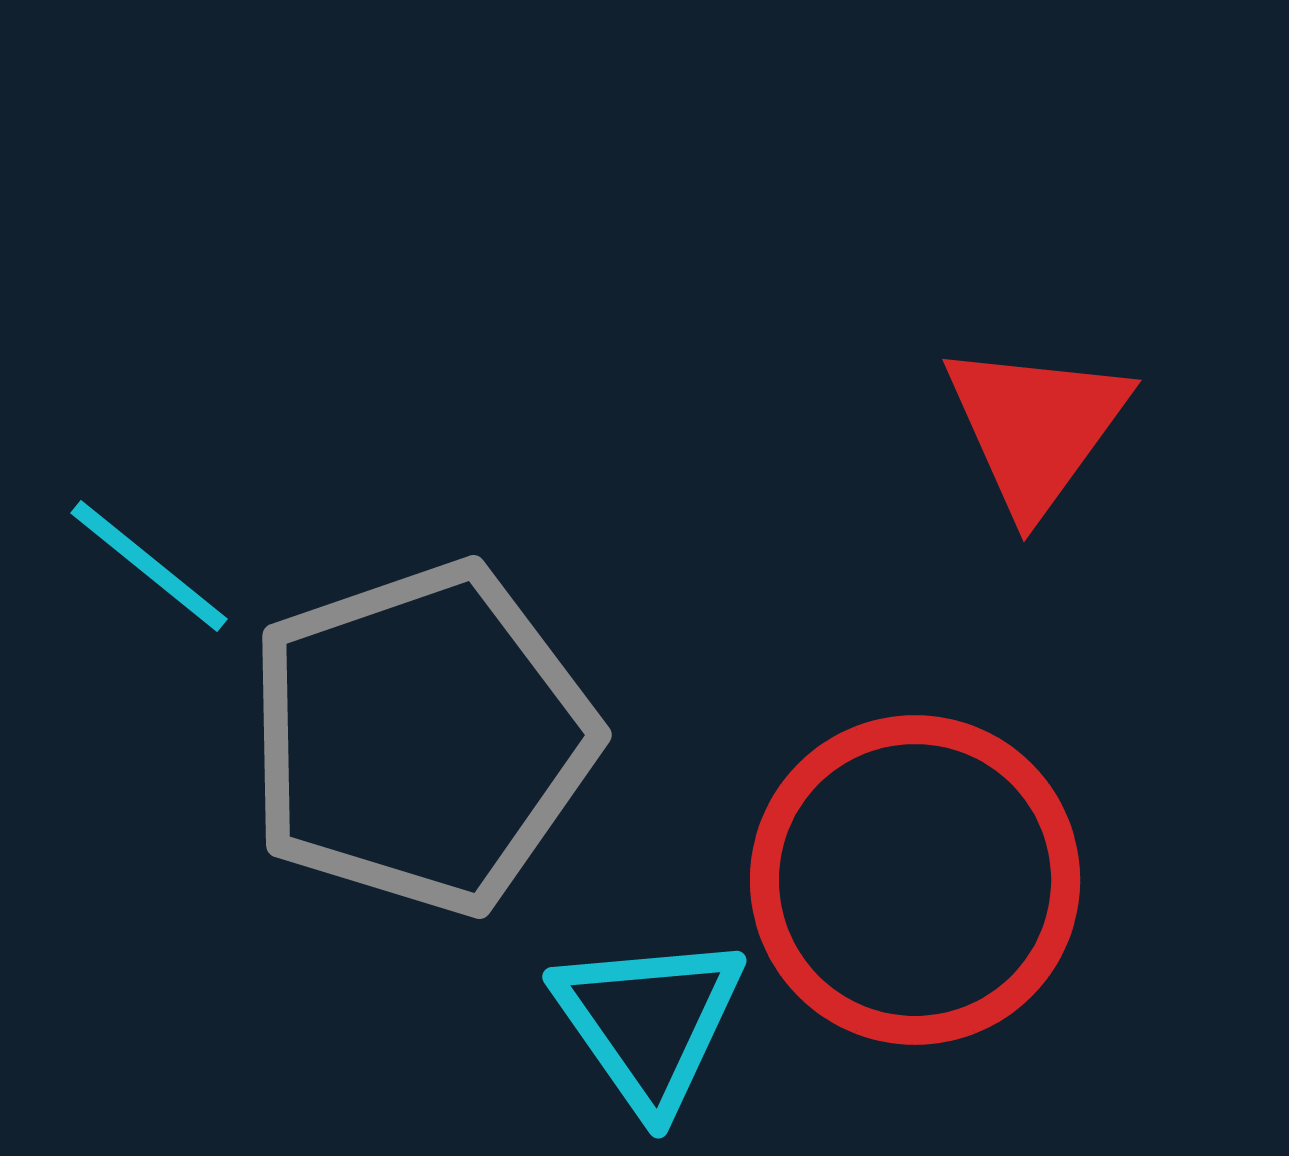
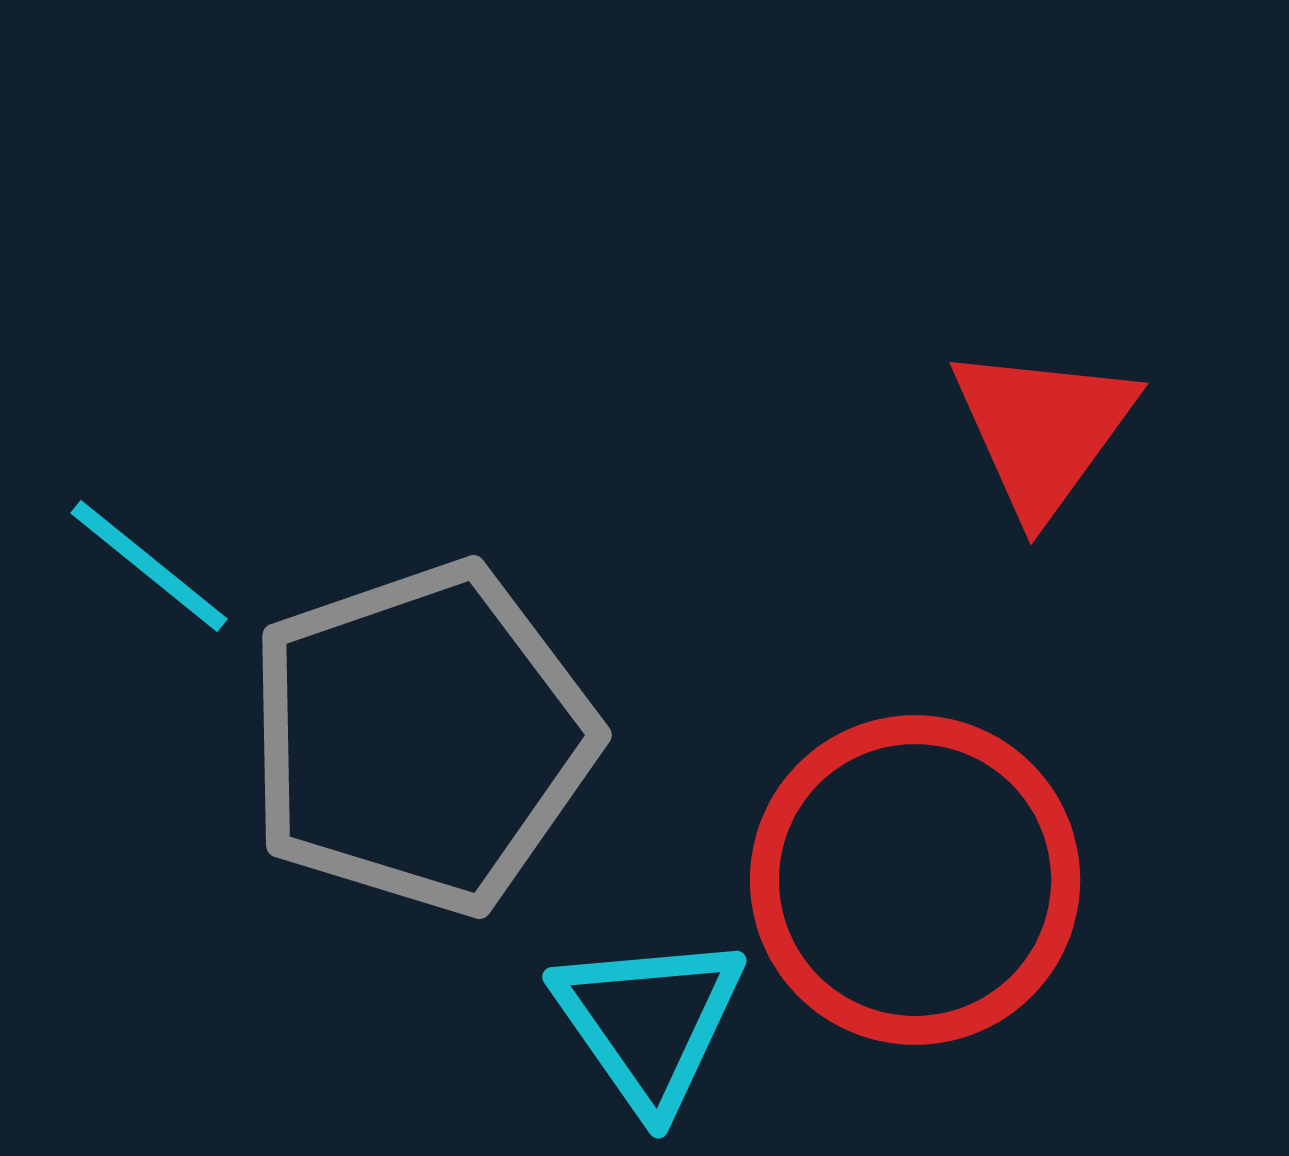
red triangle: moved 7 px right, 3 px down
